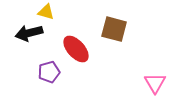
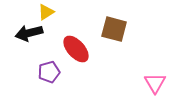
yellow triangle: rotated 48 degrees counterclockwise
